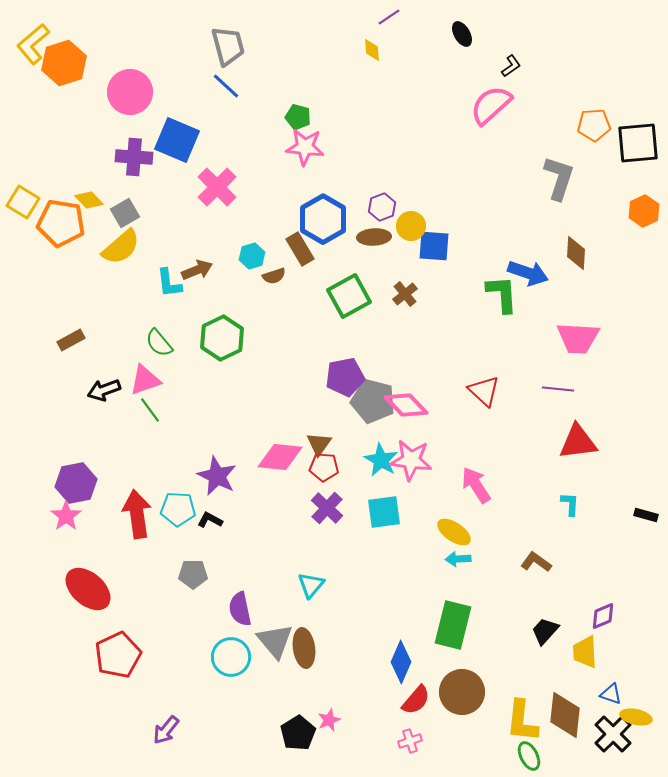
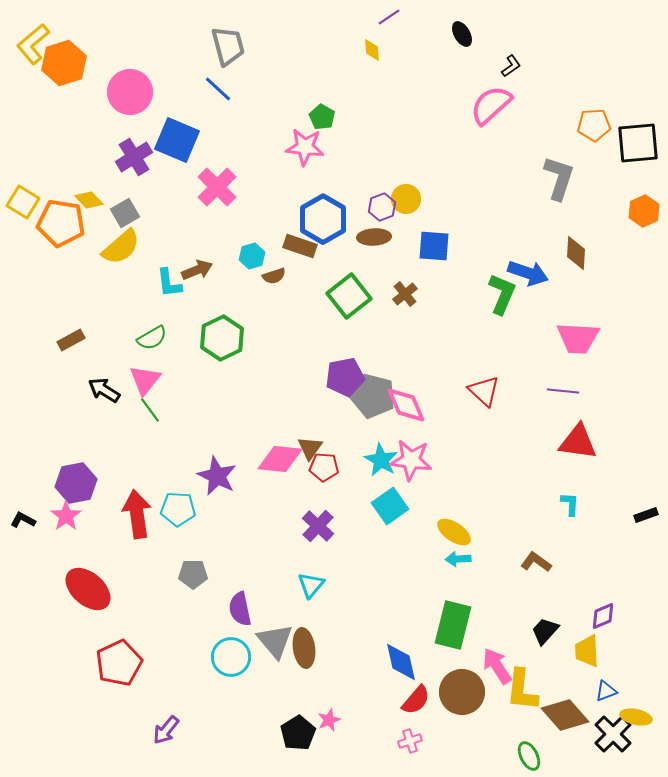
blue line at (226, 86): moved 8 px left, 3 px down
green pentagon at (298, 117): moved 24 px right; rotated 15 degrees clockwise
purple cross at (134, 157): rotated 36 degrees counterclockwise
yellow circle at (411, 226): moved 5 px left, 27 px up
brown rectangle at (300, 249): moved 3 px up; rotated 40 degrees counterclockwise
green L-shape at (502, 294): rotated 27 degrees clockwise
green square at (349, 296): rotated 9 degrees counterclockwise
green semicircle at (159, 343): moved 7 px left, 5 px up; rotated 80 degrees counterclockwise
pink triangle at (145, 380): rotated 32 degrees counterclockwise
purple line at (558, 389): moved 5 px right, 2 px down
black arrow at (104, 390): rotated 52 degrees clockwise
gray pentagon at (373, 401): moved 5 px up
pink diamond at (406, 405): rotated 21 degrees clockwise
red triangle at (578, 442): rotated 15 degrees clockwise
brown triangle at (319, 444): moved 9 px left, 4 px down
pink diamond at (280, 457): moved 2 px down
pink arrow at (476, 485): moved 21 px right, 181 px down
purple cross at (327, 508): moved 9 px left, 18 px down
cyan square at (384, 512): moved 6 px right, 6 px up; rotated 27 degrees counterclockwise
black rectangle at (646, 515): rotated 35 degrees counterclockwise
black L-shape at (210, 520): moved 187 px left
yellow trapezoid at (585, 652): moved 2 px right, 1 px up
red pentagon at (118, 655): moved 1 px right, 8 px down
blue diamond at (401, 662): rotated 36 degrees counterclockwise
blue triangle at (611, 694): moved 5 px left, 3 px up; rotated 40 degrees counterclockwise
brown diamond at (565, 715): rotated 48 degrees counterclockwise
yellow L-shape at (522, 721): moved 31 px up
